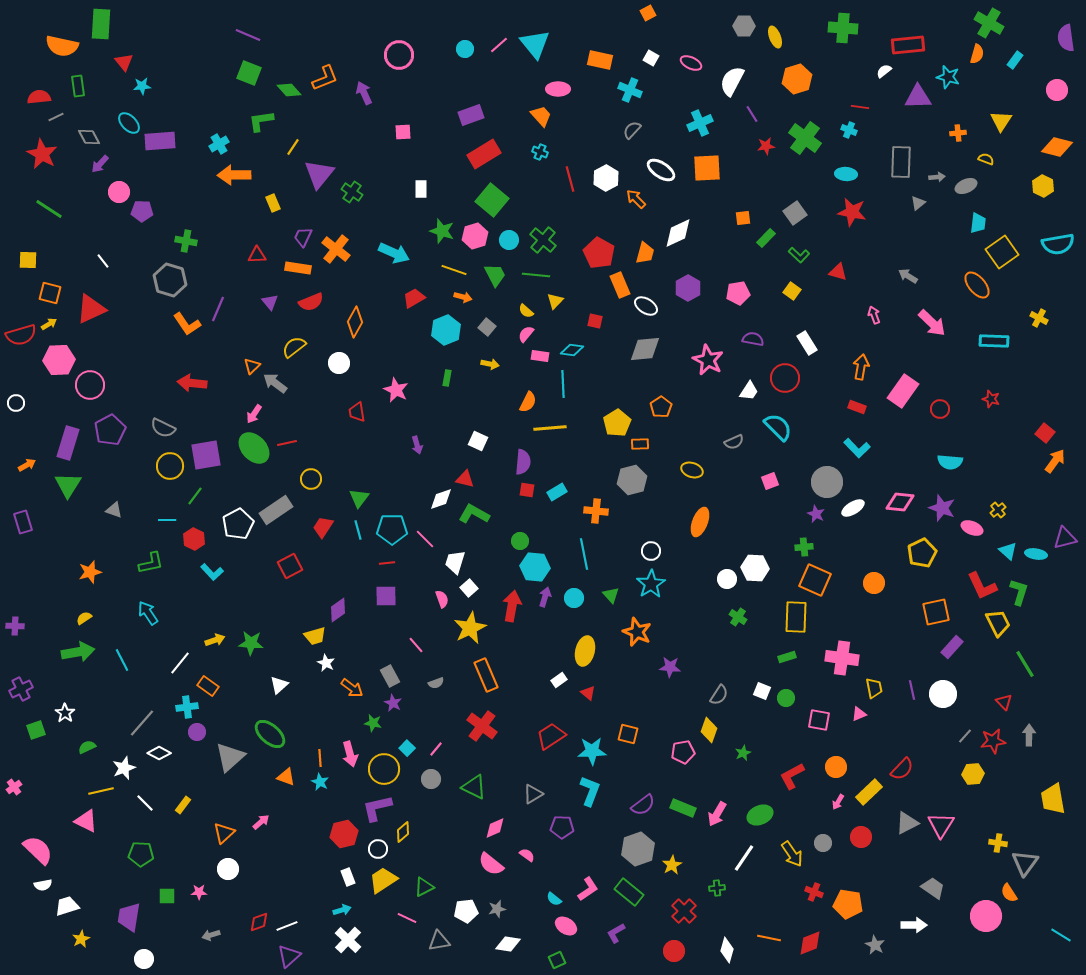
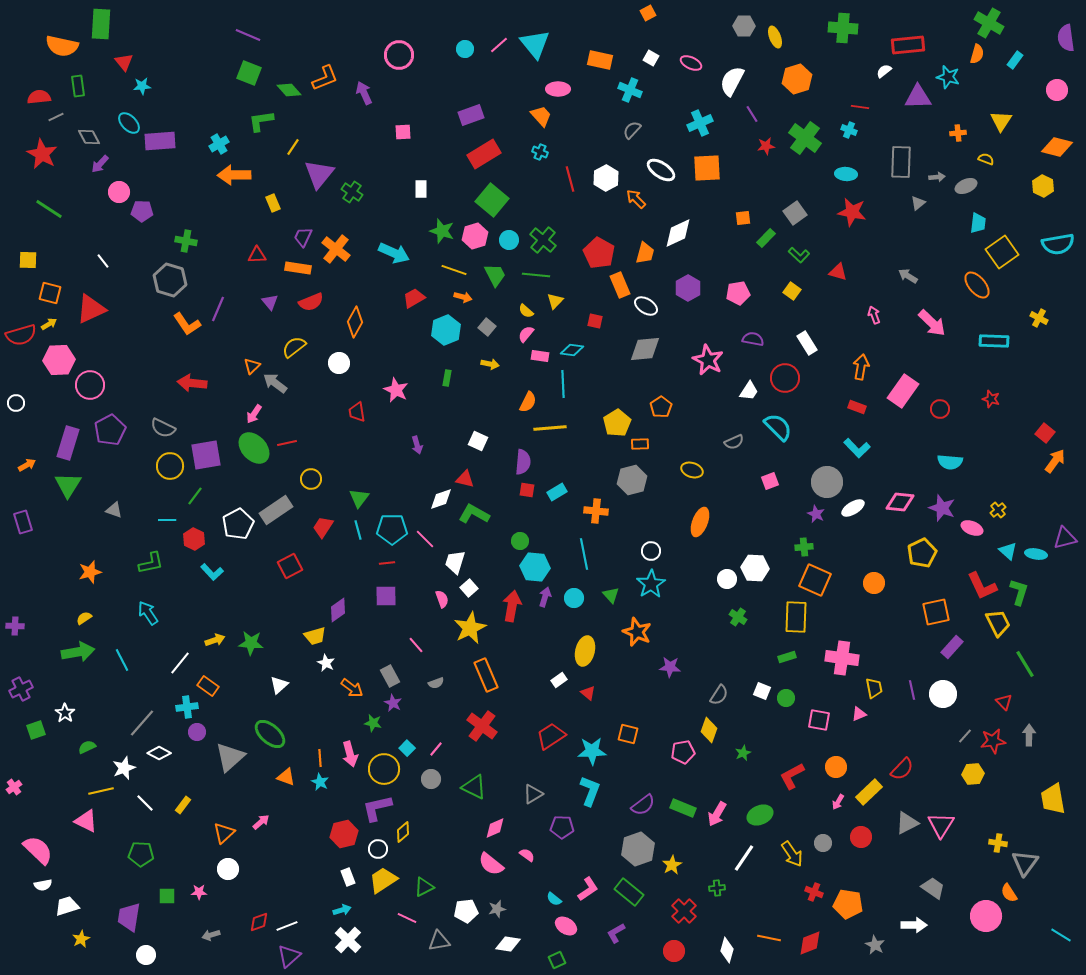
white circle at (144, 959): moved 2 px right, 4 px up
